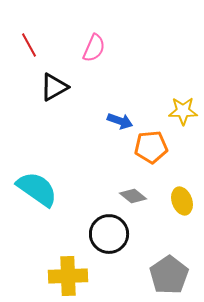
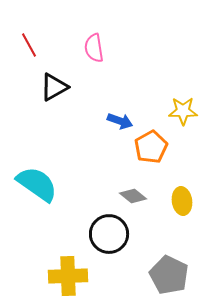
pink semicircle: rotated 148 degrees clockwise
orange pentagon: rotated 24 degrees counterclockwise
cyan semicircle: moved 5 px up
yellow ellipse: rotated 12 degrees clockwise
gray pentagon: rotated 12 degrees counterclockwise
